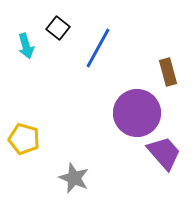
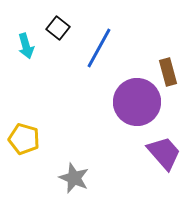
blue line: moved 1 px right
purple circle: moved 11 px up
